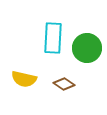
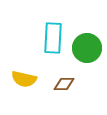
brown diamond: rotated 35 degrees counterclockwise
